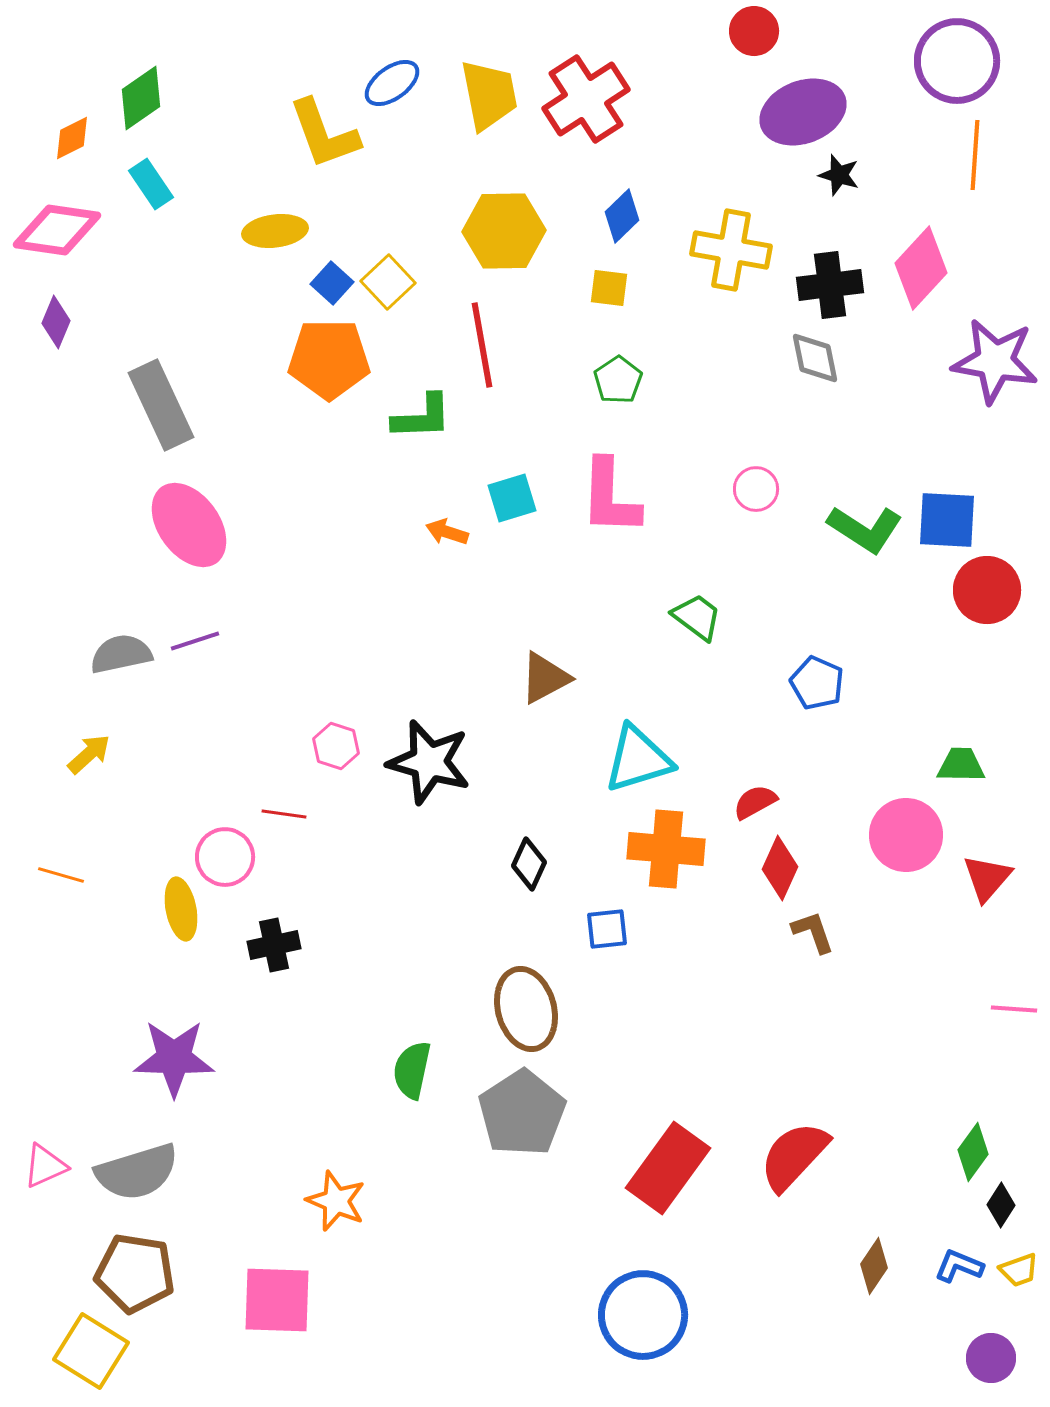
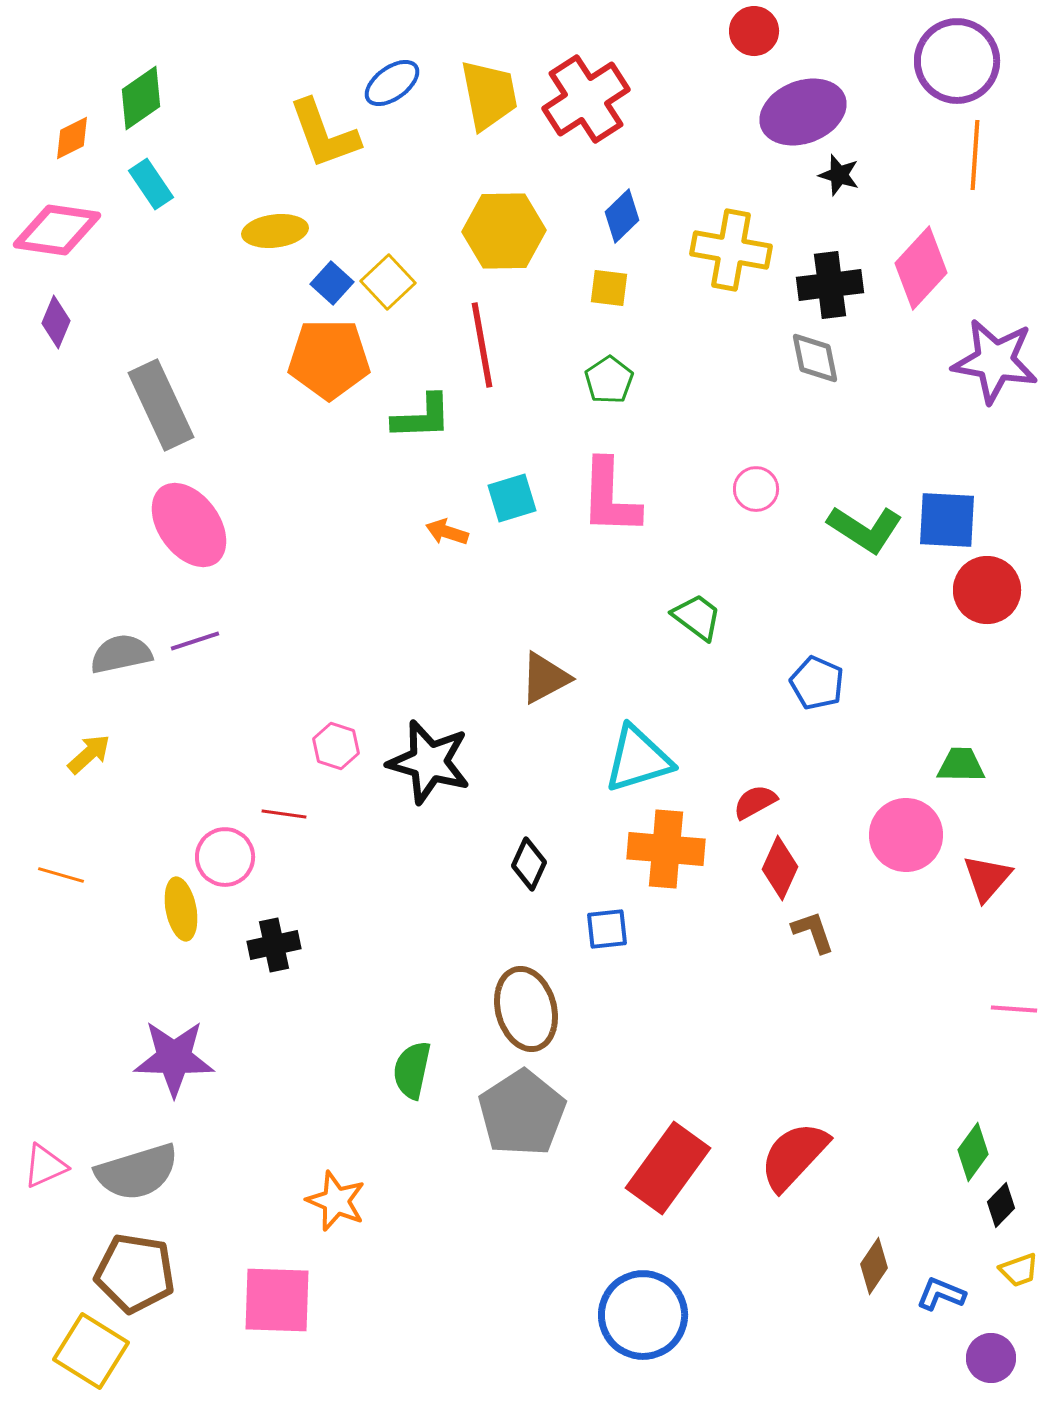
green pentagon at (618, 380): moved 9 px left
black diamond at (1001, 1205): rotated 12 degrees clockwise
blue L-shape at (959, 1266): moved 18 px left, 28 px down
